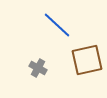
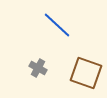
brown square: moved 1 px left, 13 px down; rotated 32 degrees clockwise
